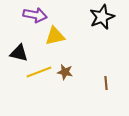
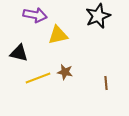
black star: moved 4 px left, 1 px up
yellow triangle: moved 3 px right, 1 px up
yellow line: moved 1 px left, 6 px down
